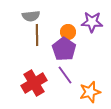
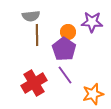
orange star: moved 3 px right, 2 px down
